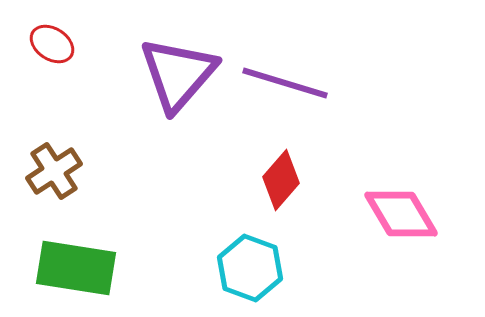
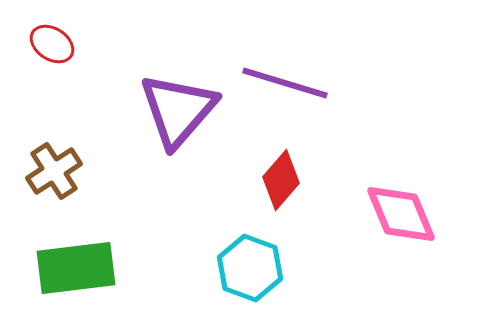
purple triangle: moved 36 px down
pink diamond: rotated 8 degrees clockwise
green rectangle: rotated 16 degrees counterclockwise
